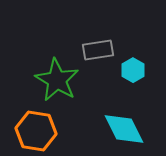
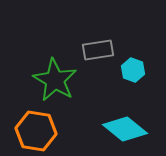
cyan hexagon: rotated 10 degrees counterclockwise
green star: moved 2 px left
cyan diamond: moved 1 px right; rotated 24 degrees counterclockwise
